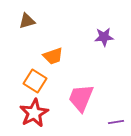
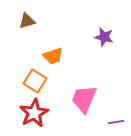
purple star: rotated 18 degrees clockwise
pink trapezoid: moved 3 px right, 1 px down
